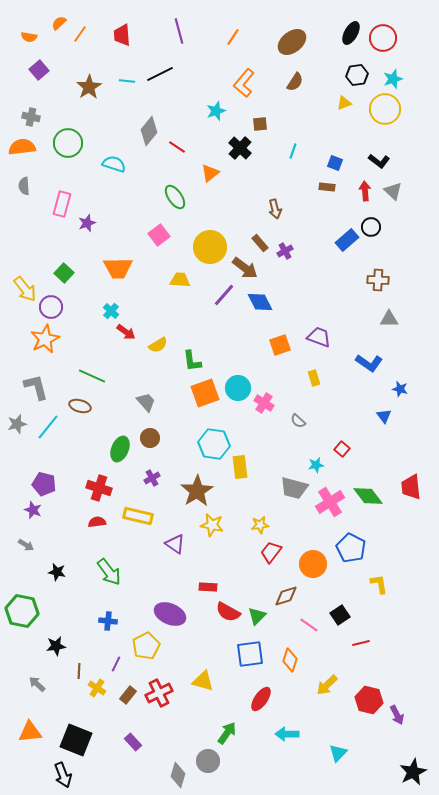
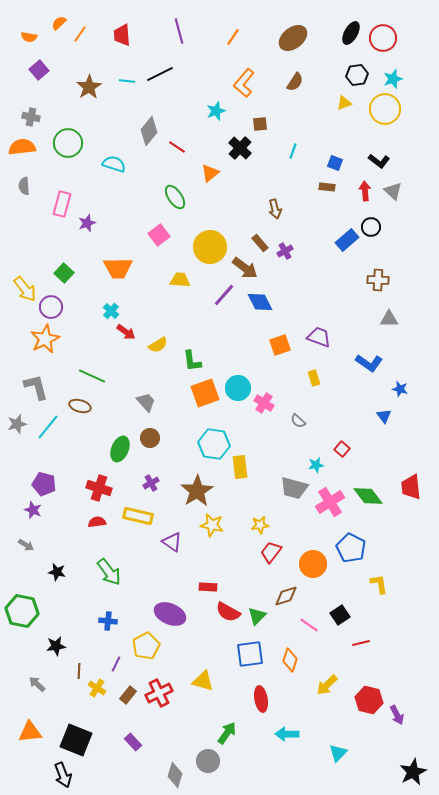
brown ellipse at (292, 42): moved 1 px right, 4 px up
purple cross at (152, 478): moved 1 px left, 5 px down
purple triangle at (175, 544): moved 3 px left, 2 px up
red ellipse at (261, 699): rotated 45 degrees counterclockwise
gray diamond at (178, 775): moved 3 px left
